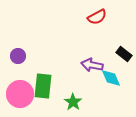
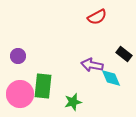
green star: rotated 24 degrees clockwise
